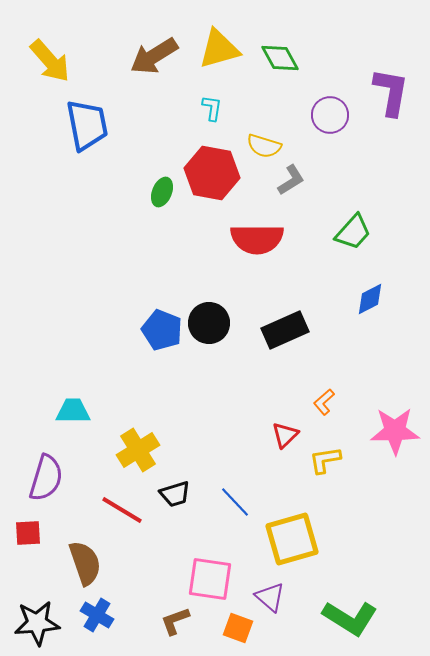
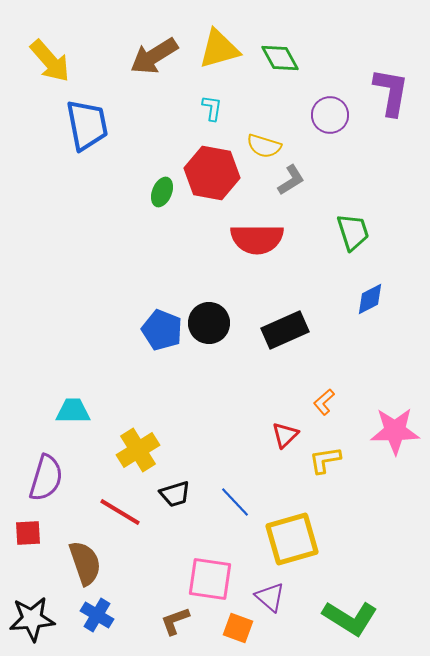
green trapezoid: rotated 60 degrees counterclockwise
red line: moved 2 px left, 2 px down
black star: moved 5 px left, 4 px up
